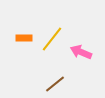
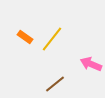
orange rectangle: moved 1 px right, 1 px up; rotated 35 degrees clockwise
pink arrow: moved 10 px right, 12 px down
